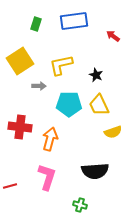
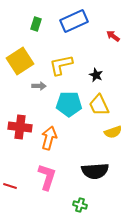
blue rectangle: rotated 16 degrees counterclockwise
orange arrow: moved 1 px left, 1 px up
red line: rotated 32 degrees clockwise
